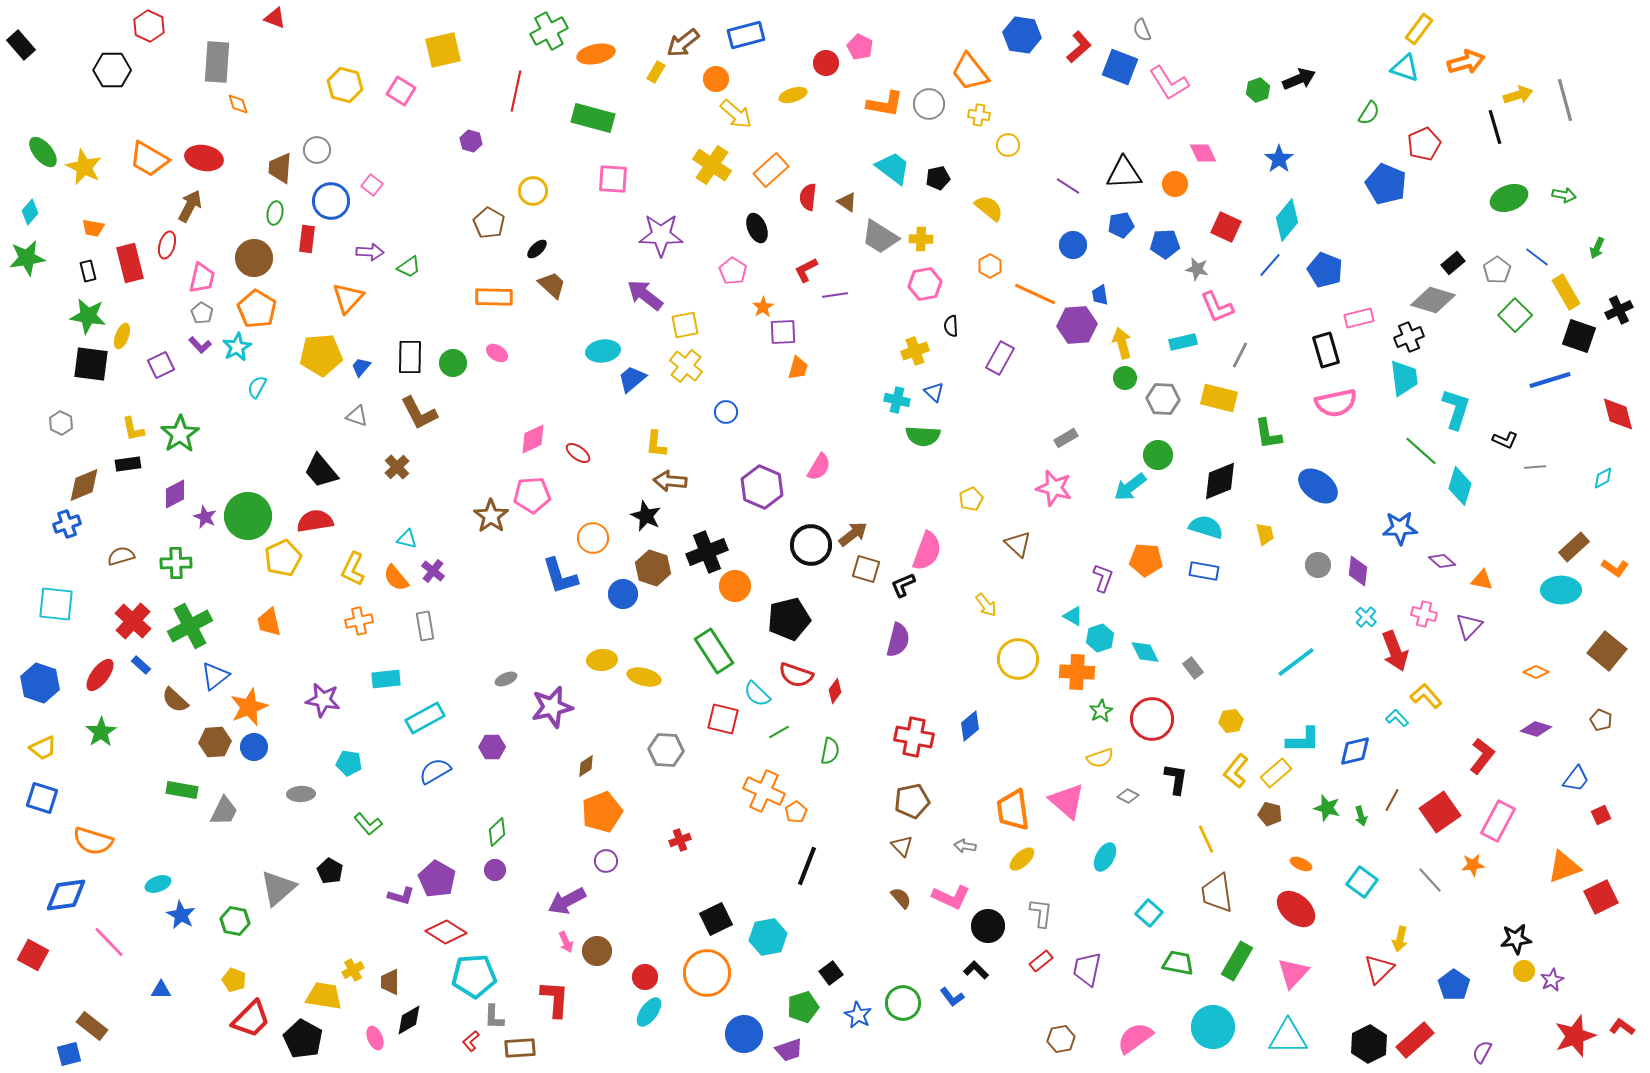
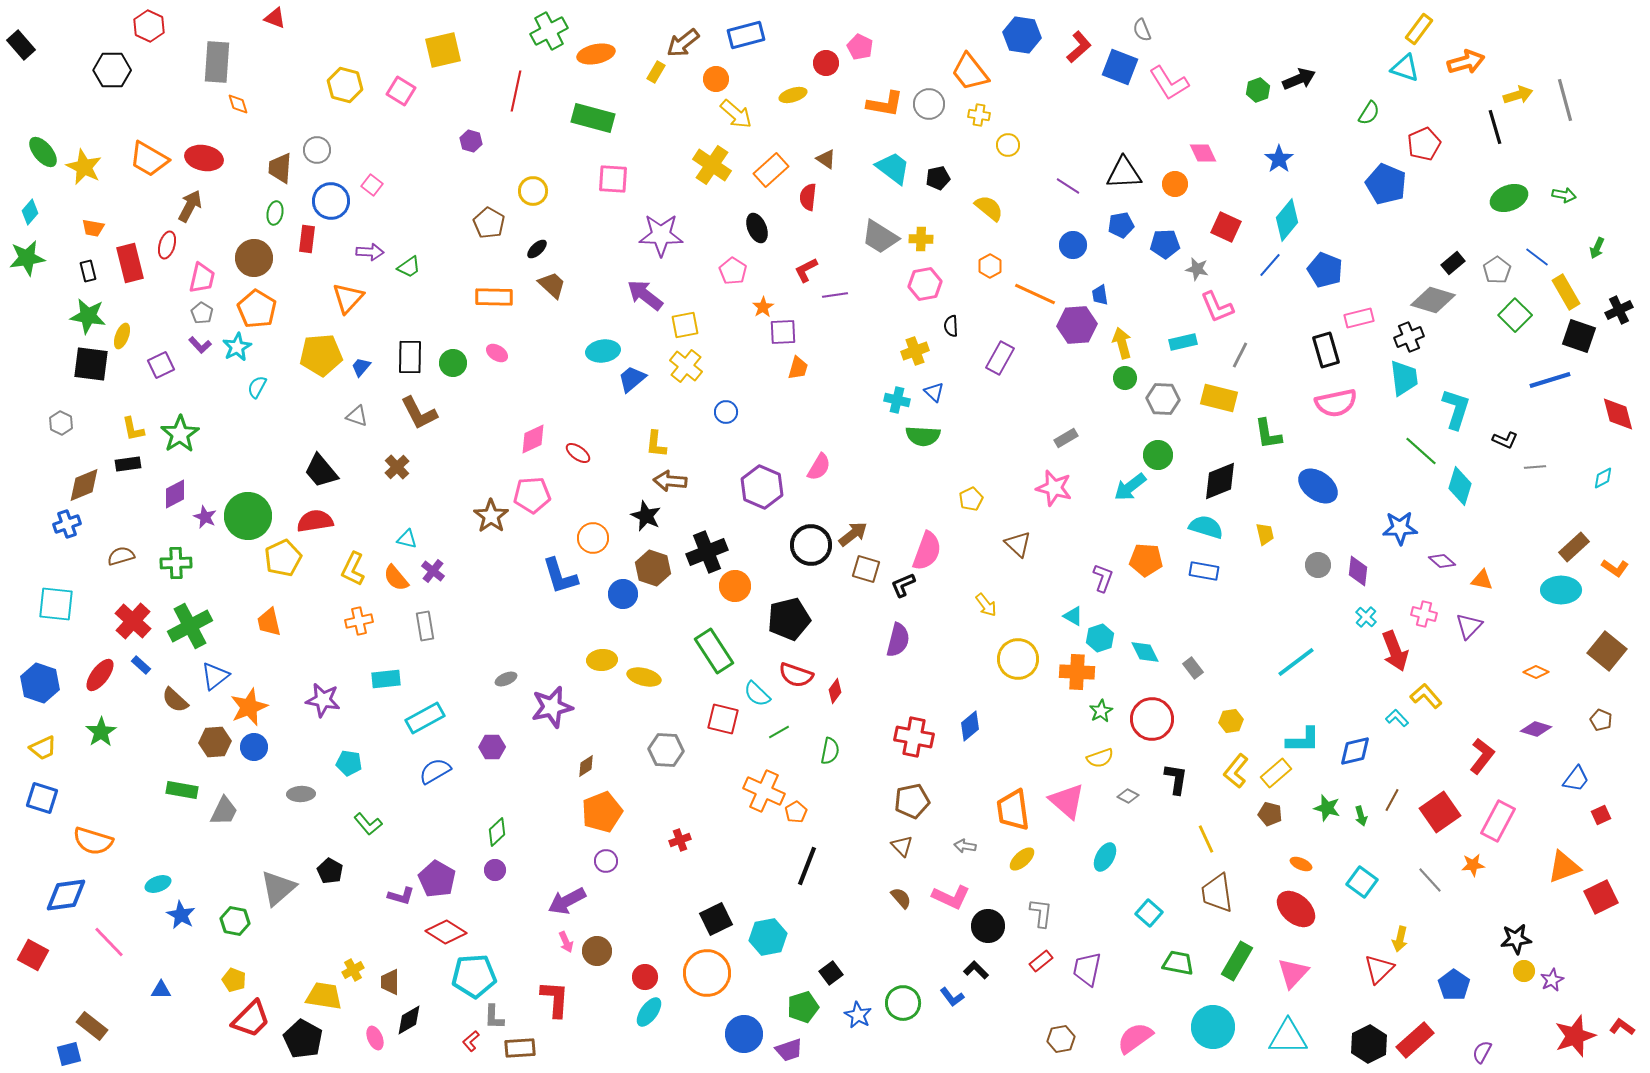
brown triangle at (847, 202): moved 21 px left, 43 px up
